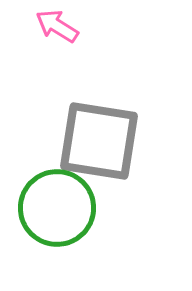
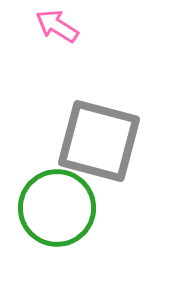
gray square: rotated 6 degrees clockwise
